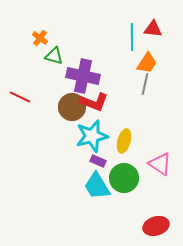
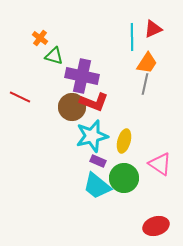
red triangle: rotated 30 degrees counterclockwise
purple cross: moved 1 px left
cyan trapezoid: rotated 20 degrees counterclockwise
